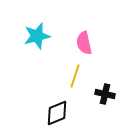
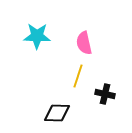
cyan star: rotated 16 degrees clockwise
yellow line: moved 3 px right
black diamond: rotated 24 degrees clockwise
